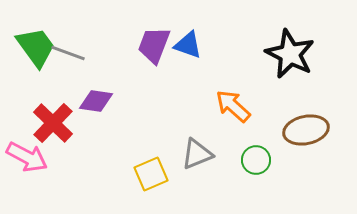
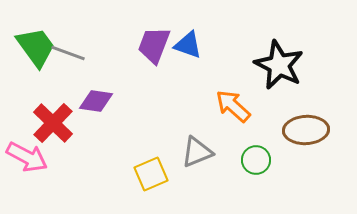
black star: moved 11 px left, 11 px down
brown ellipse: rotated 9 degrees clockwise
gray triangle: moved 2 px up
